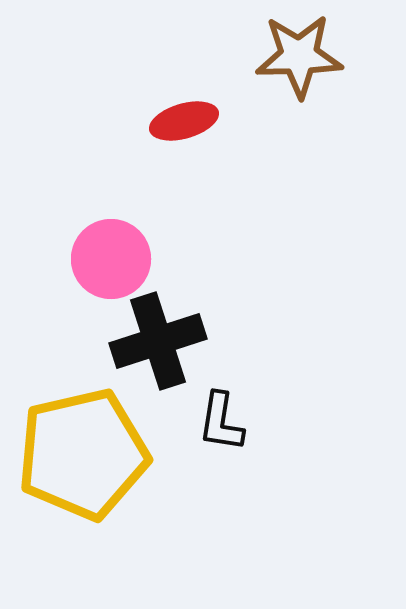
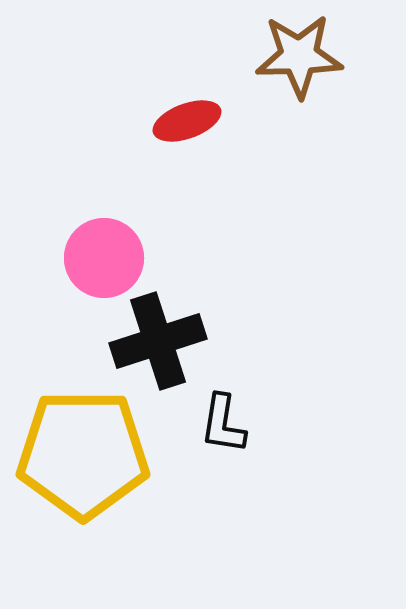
red ellipse: moved 3 px right; rotated 4 degrees counterclockwise
pink circle: moved 7 px left, 1 px up
black L-shape: moved 2 px right, 2 px down
yellow pentagon: rotated 13 degrees clockwise
